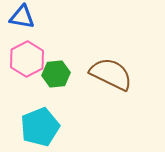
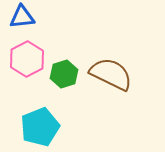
blue triangle: rotated 16 degrees counterclockwise
green hexagon: moved 8 px right; rotated 12 degrees counterclockwise
